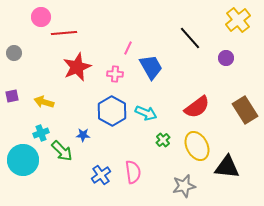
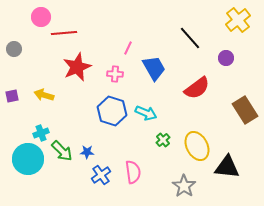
gray circle: moved 4 px up
blue trapezoid: moved 3 px right, 1 px down
yellow arrow: moved 7 px up
red semicircle: moved 19 px up
blue hexagon: rotated 12 degrees counterclockwise
blue star: moved 4 px right, 17 px down
cyan circle: moved 5 px right, 1 px up
gray star: rotated 25 degrees counterclockwise
